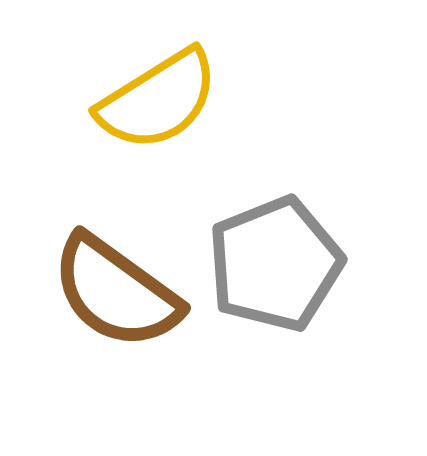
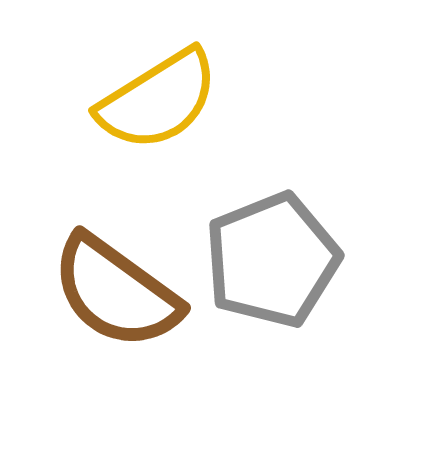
gray pentagon: moved 3 px left, 4 px up
